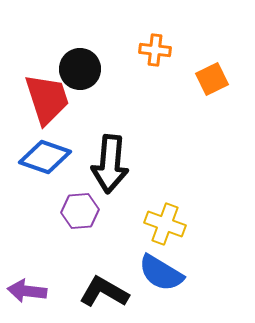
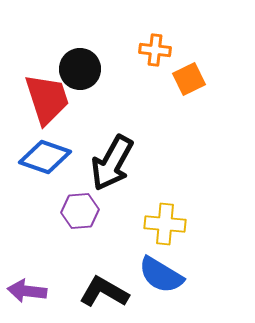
orange square: moved 23 px left
black arrow: moved 2 px right, 1 px up; rotated 24 degrees clockwise
yellow cross: rotated 15 degrees counterclockwise
blue semicircle: moved 2 px down
